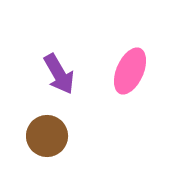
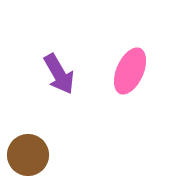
brown circle: moved 19 px left, 19 px down
